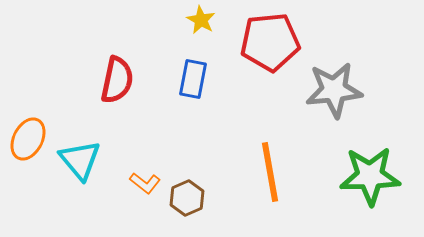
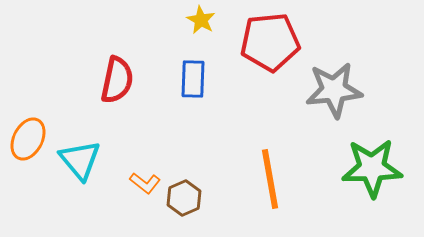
blue rectangle: rotated 9 degrees counterclockwise
orange line: moved 7 px down
green star: moved 2 px right, 8 px up
brown hexagon: moved 3 px left
